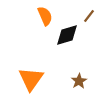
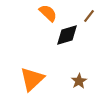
orange semicircle: moved 3 px right, 3 px up; rotated 24 degrees counterclockwise
orange triangle: moved 1 px right; rotated 12 degrees clockwise
